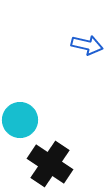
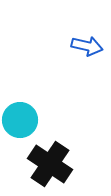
blue arrow: moved 1 px down
